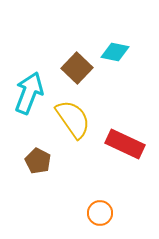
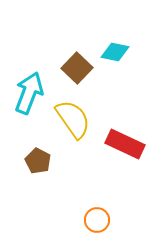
orange circle: moved 3 px left, 7 px down
